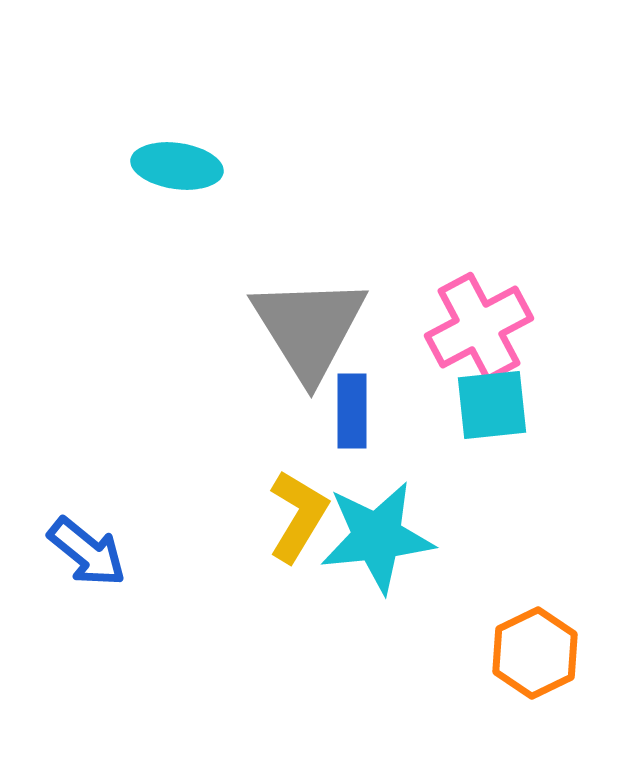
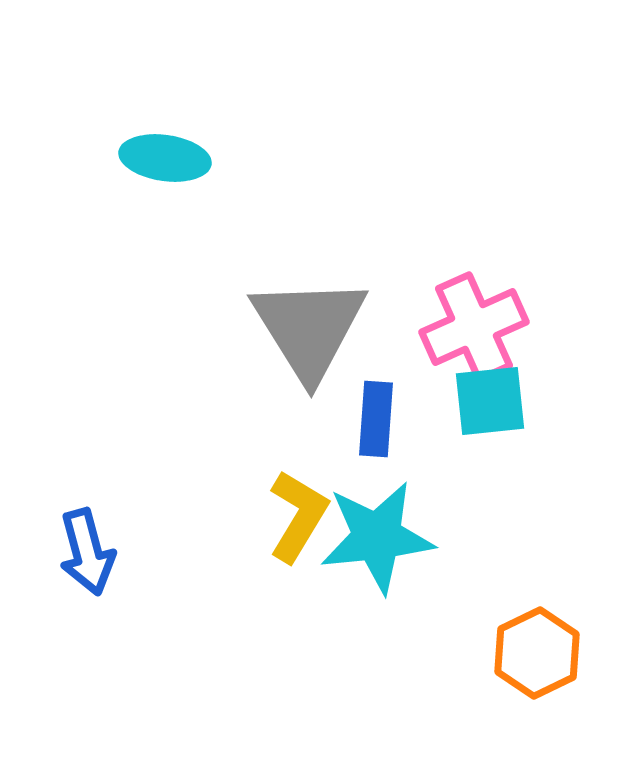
cyan ellipse: moved 12 px left, 8 px up
pink cross: moved 5 px left; rotated 4 degrees clockwise
cyan square: moved 2 px left, 4 px up
blue rectangle: moved 24 px right, 8 px down; rotated 4 degrees clockwise
blue arrow: rotated 36 degrees clockwise
orange hexagon: moved 2 px right
